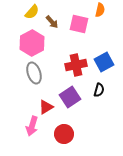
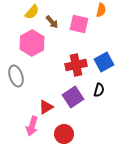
orange semicircle: moved 1 px right
gray ellipse: moved 18 px left, 3 px down
purple square: moved 3 px right
